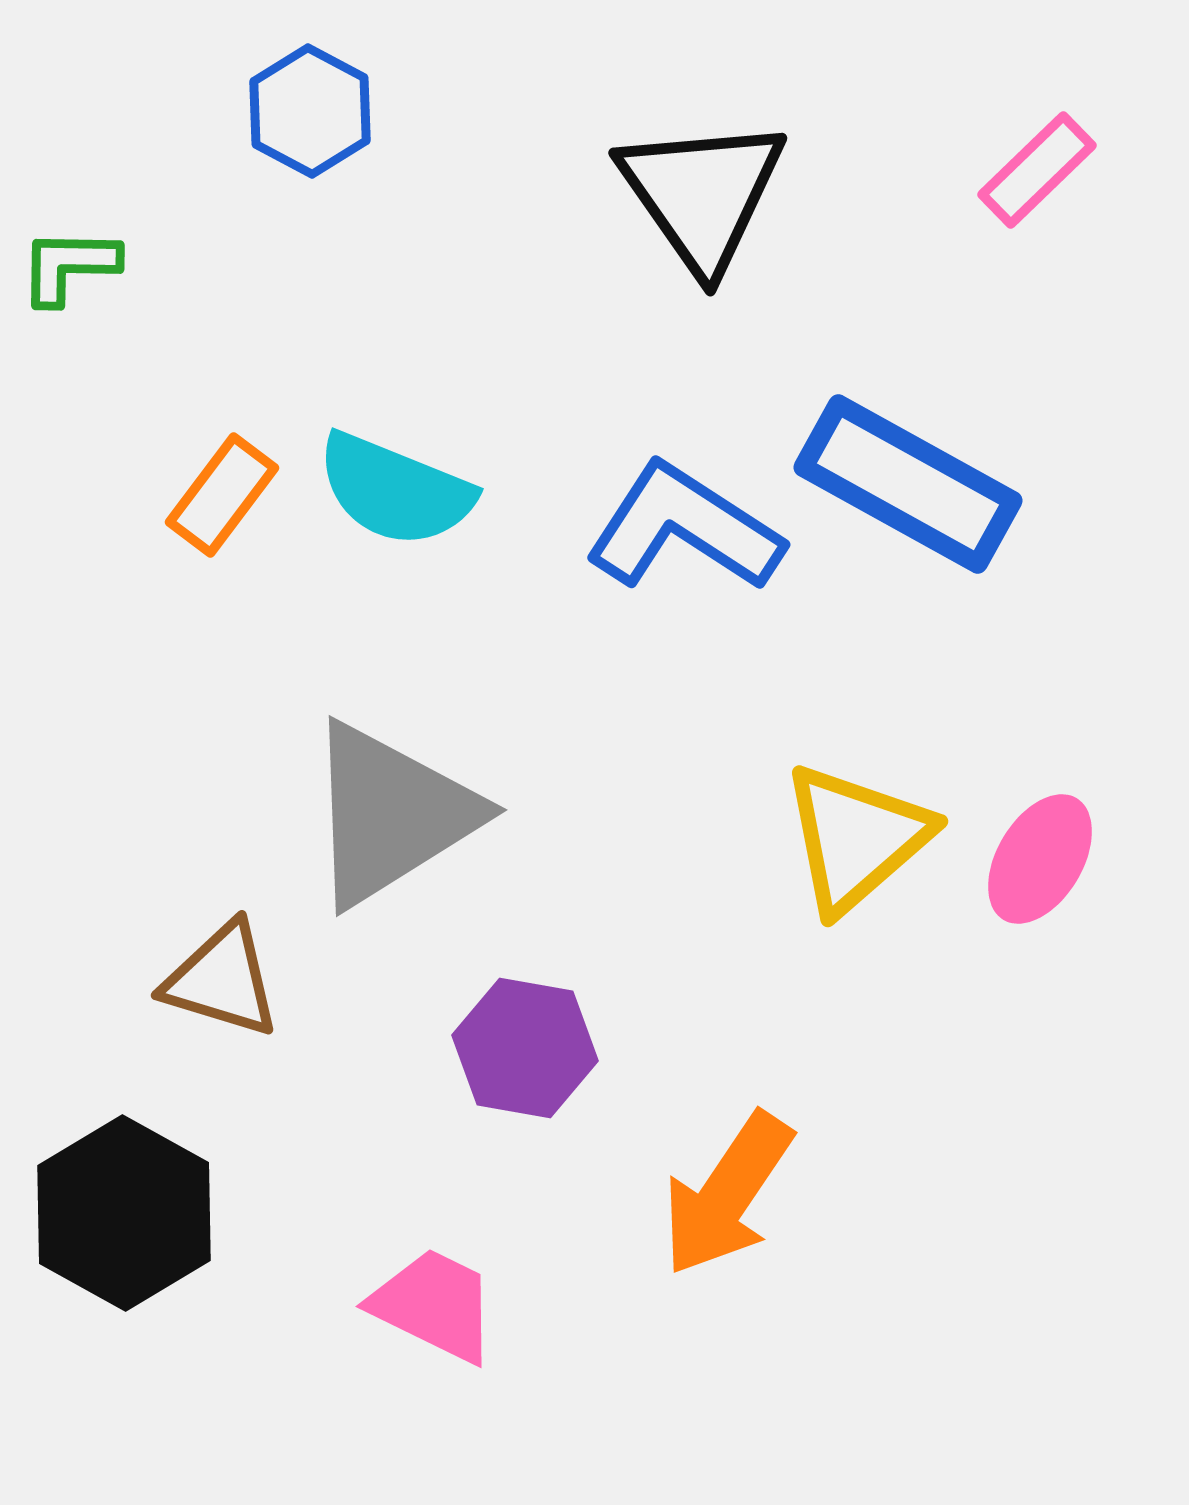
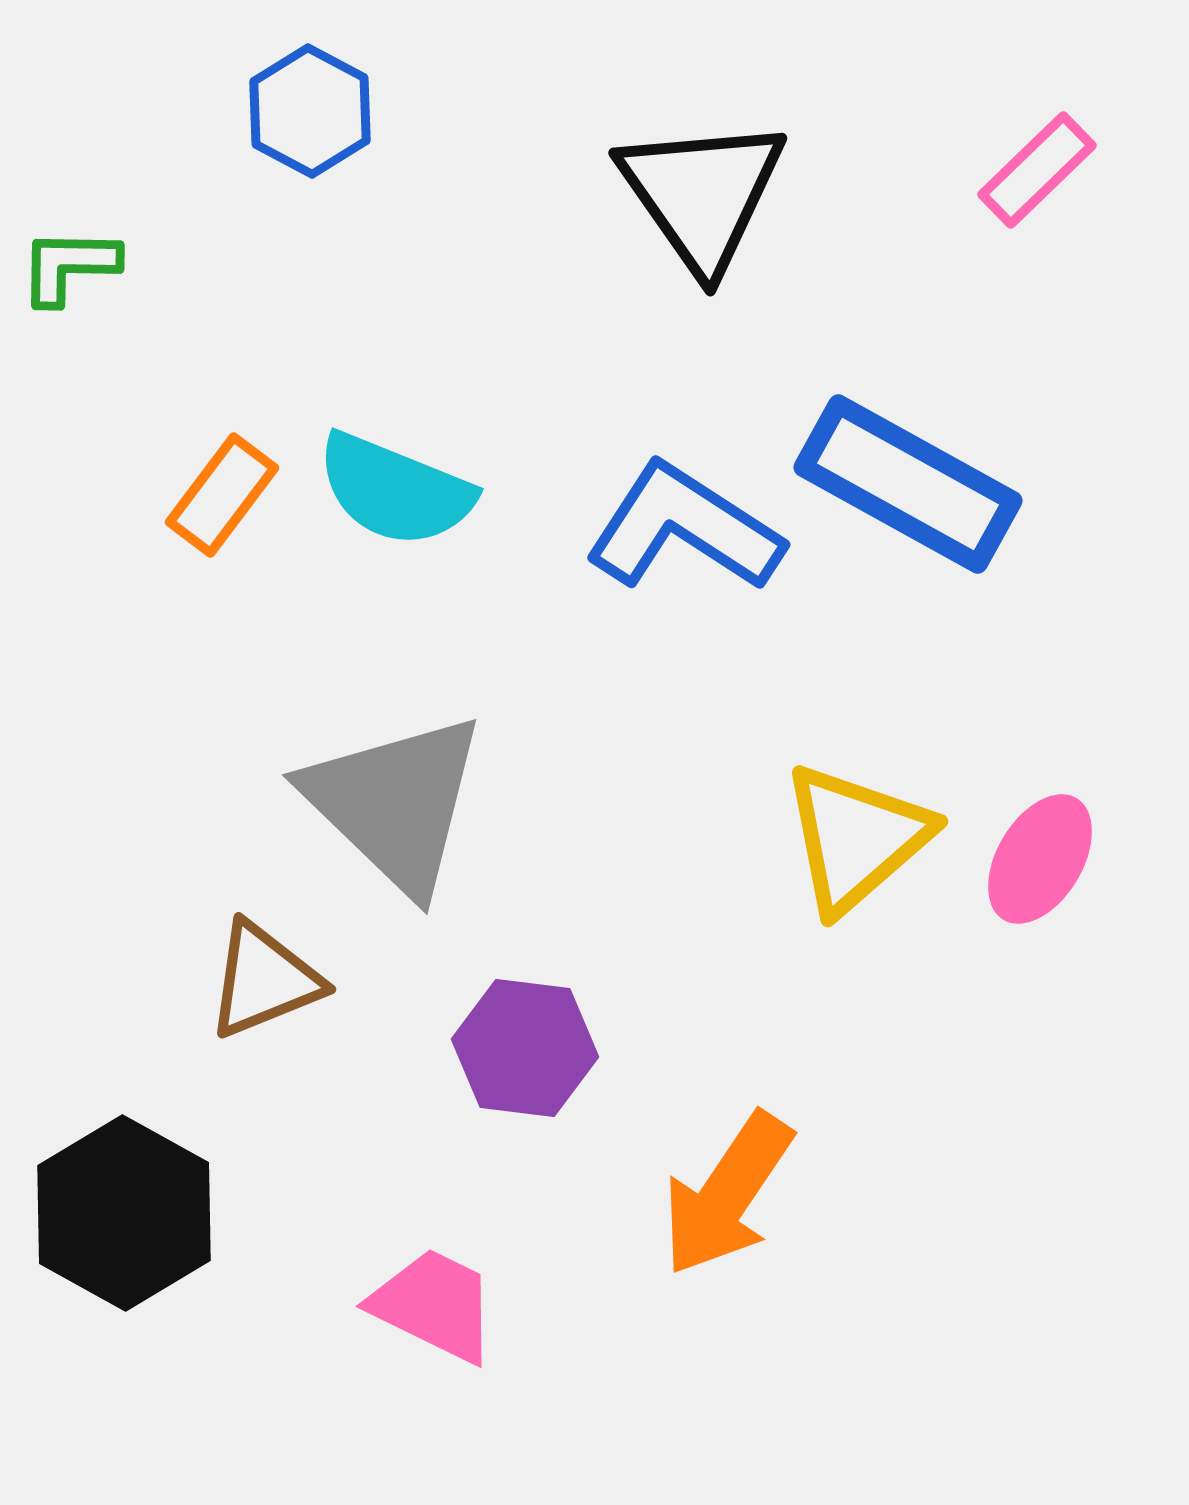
gray triangle: moved 4 px right, 11 px up; rotated 44 degrees counterclockwise
brown triangle: moved 42 px right; rotated 39 degrees counterclockwise
purple hexagon: rotated 3 degrees counterclockwise
